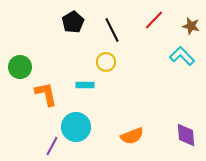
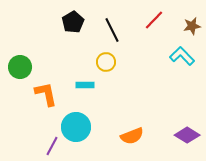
brown star: moved 1 px right; rotated 24 degrees counterclockwise
purple diamond: moved 1 px right; rotated 55 degrees counterclockwise
